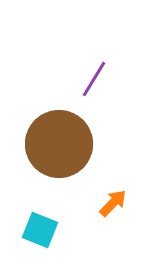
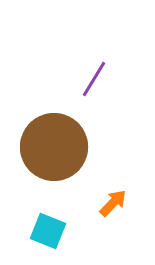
brown circle: moved 5 px left, 3 px down
cyan square: moved 8 px right, 1 px down
